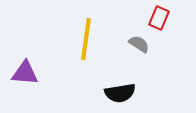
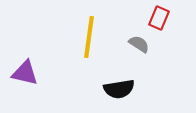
yellow line: moved 3 px right, 2 px up
purple triangle: rotated 8 degrees clockwise
black semicircle: moved 1 px left, 4 px up
